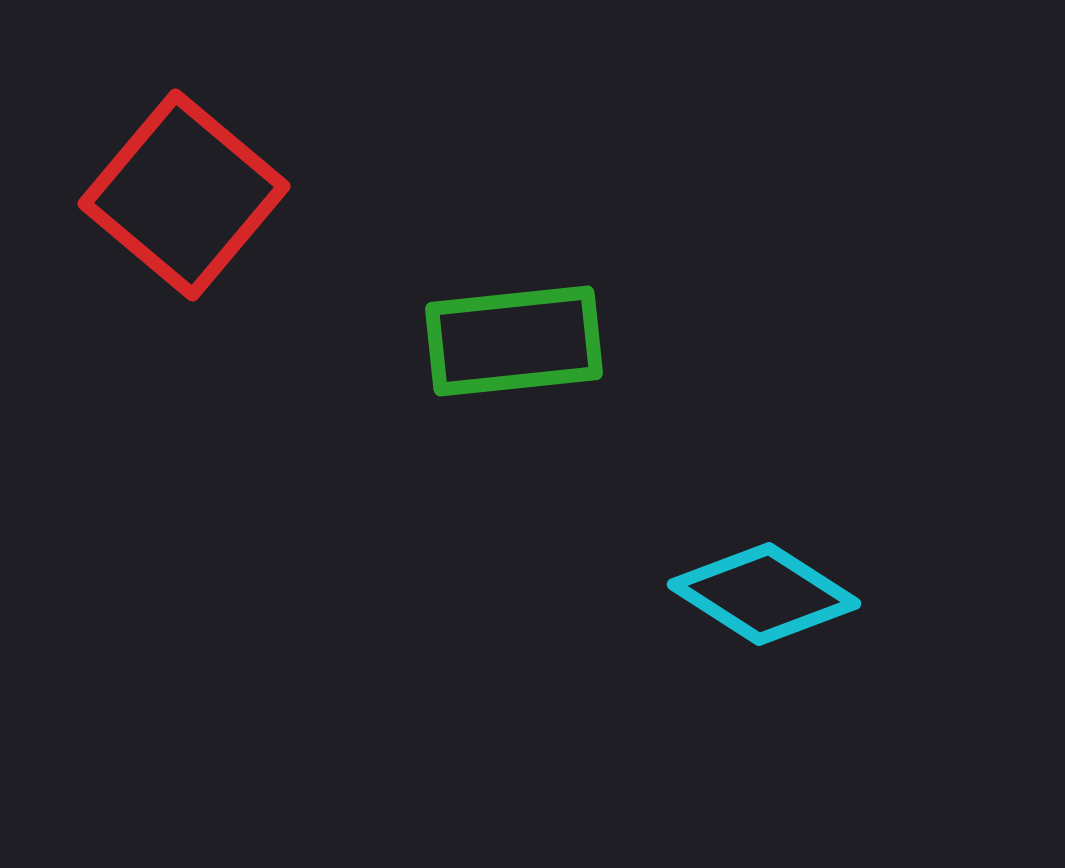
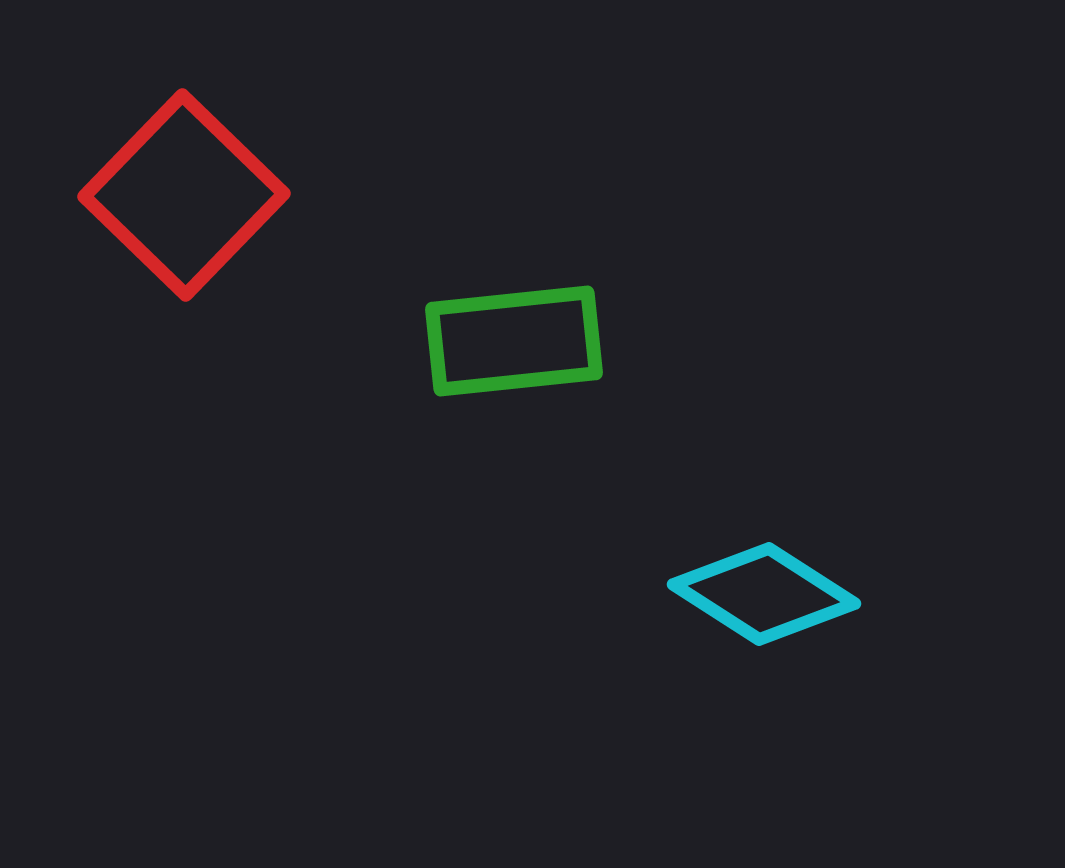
red square: rotated 4 degrees clockwise
